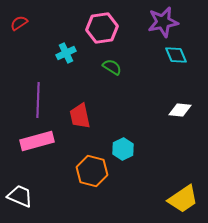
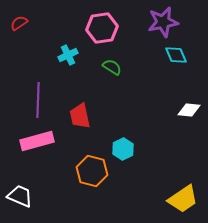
cyan cross: moved 2 px right, 2 px down
white diamond: moved 9 px right
